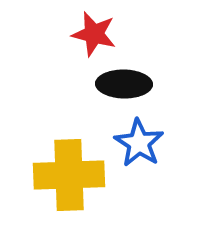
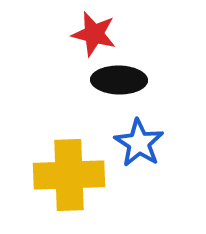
black ellipse: moved 5 px left, 4 px up
